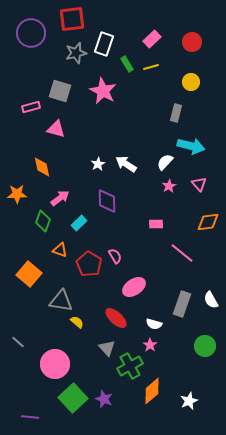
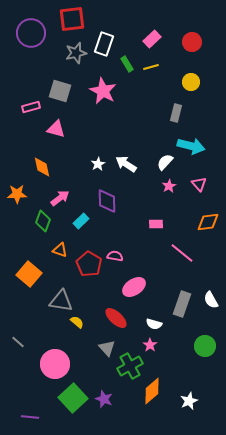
cyan rectangle at (79, 223): moved 2 px right, 2 px up
pink semicircle at (115, 256): rotated 49 degrees counterclockwise
